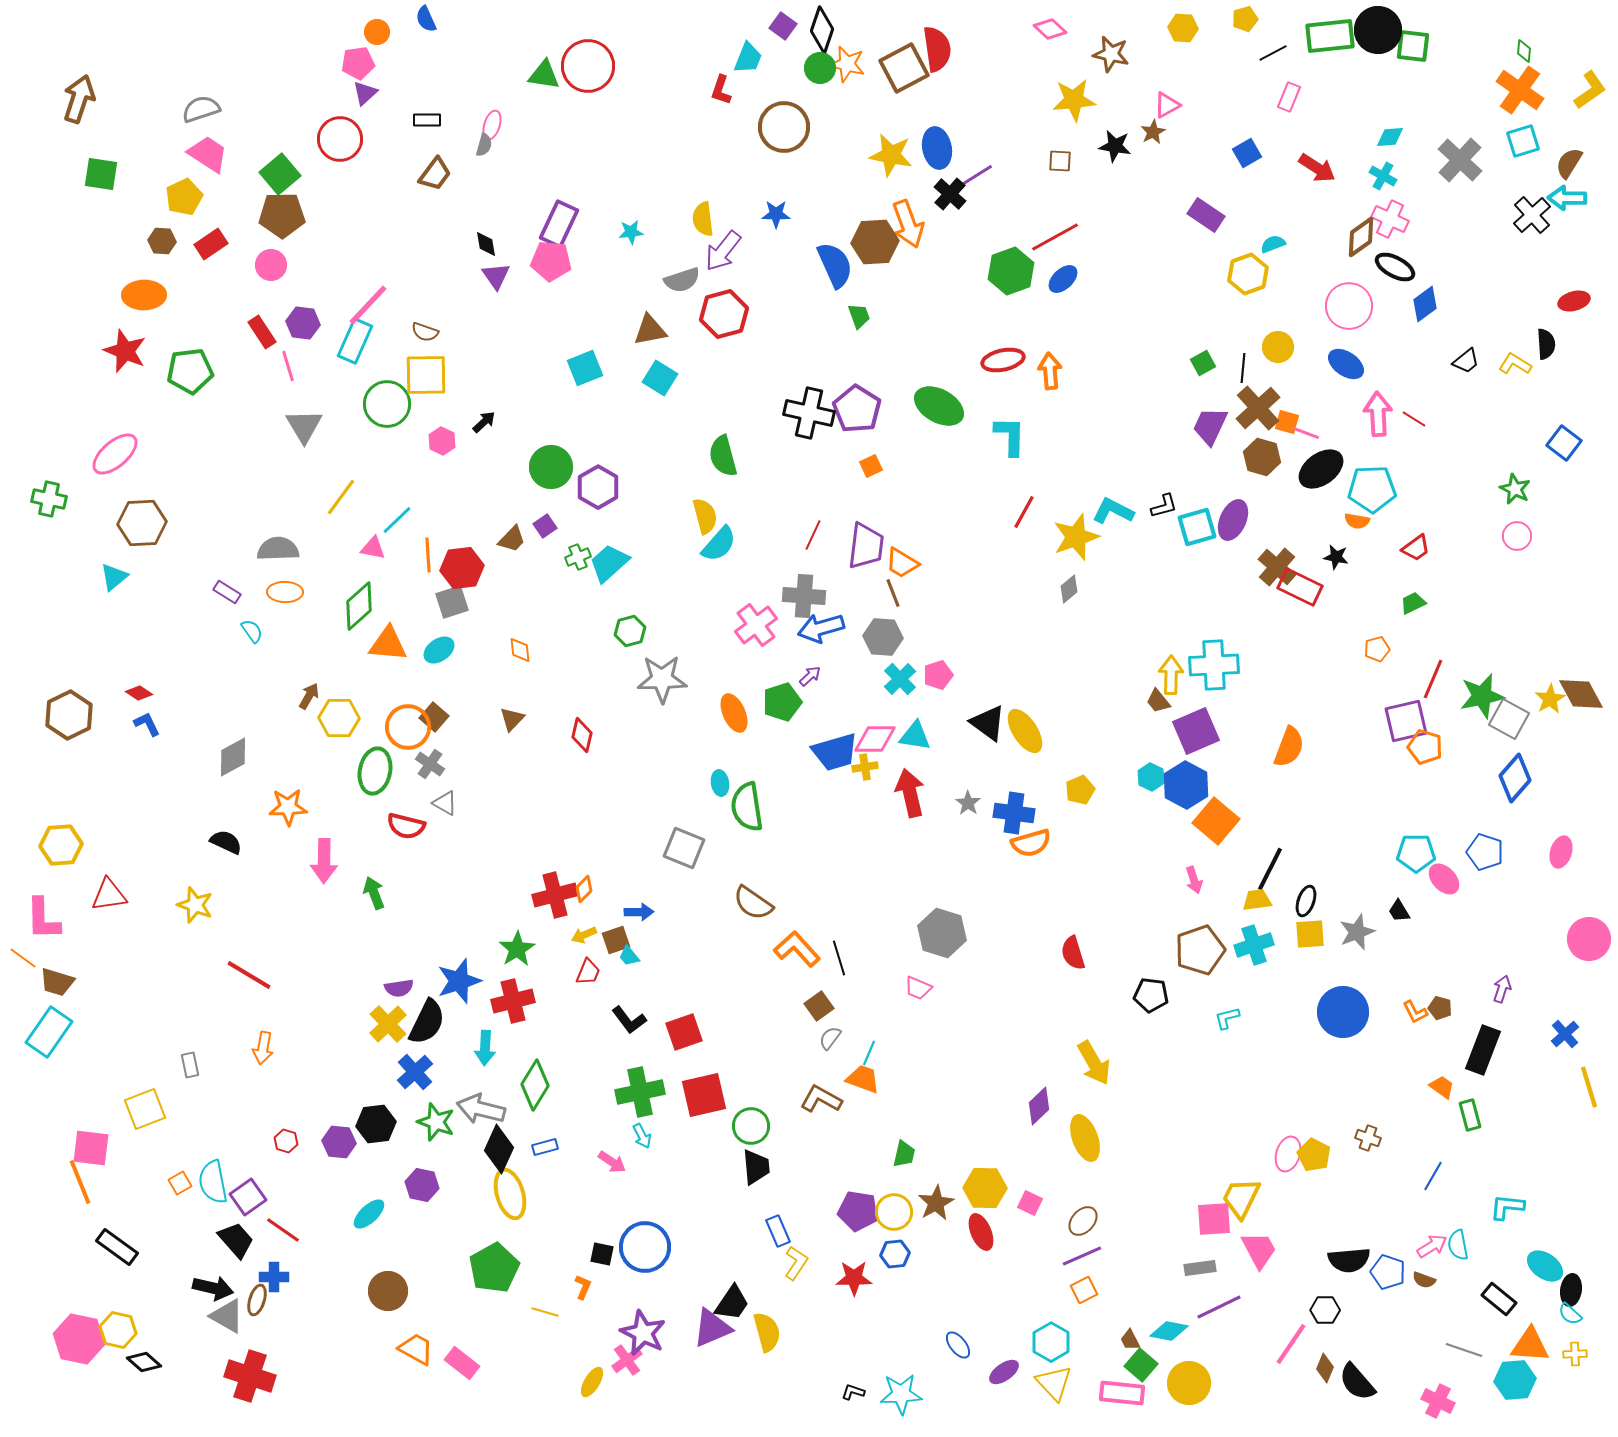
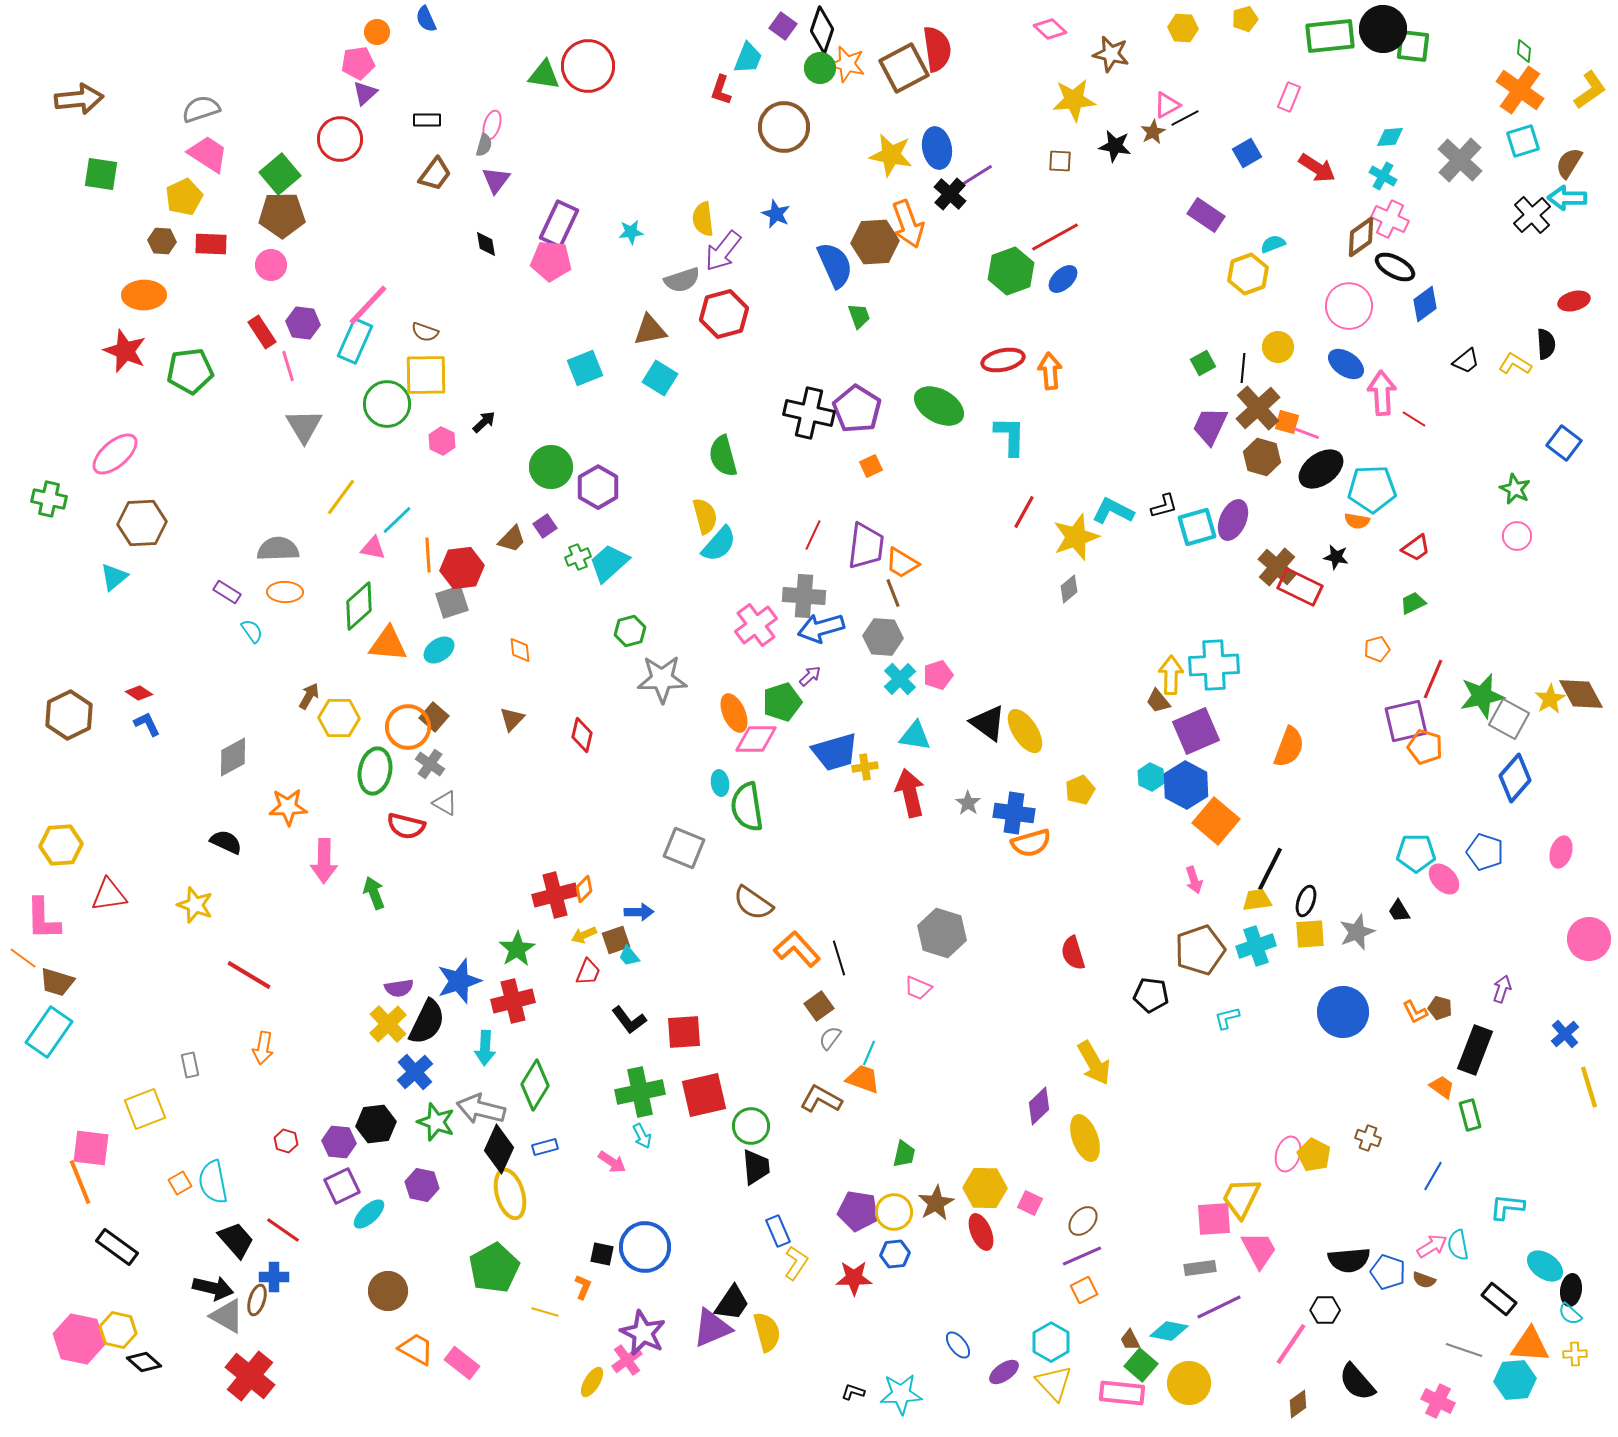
black circle at (1378, 30): moved 5 px right, 1 px up
black line at (1273, 53): moved 88 px left, 65 px down
brown arrow at (79, 99): rotated 66 degrees clockwise
blue star at (776, 214): rotated 24 degrees clockwise
red rectangle at (211, 244): rotated 36 degrees clockwise
purple triangle at (496, 276): moved 96 px up; rotated 12 degrees clockwise
pink arrow at (1378, 414): moved 4 px right, 21 px up
pink diamond at (875, 739): moved 119 px left
cyan cross at (1254, 945): moved 2 px right, 1 px down
red square at (684, 1032): rotated 15 degrees clockwise
black rectangle at (1483, 1050): moved 8 px left
purple square at (248, 1197): moved 94 px right, 11 px up; rotated 9 degrees clockwise
brown diamond at (1325, 1368): moved 27 px left, 36 px down; rotated 32 degrees clockwise
red cross at (250, 1376): rotated 21 degrees clockwise
